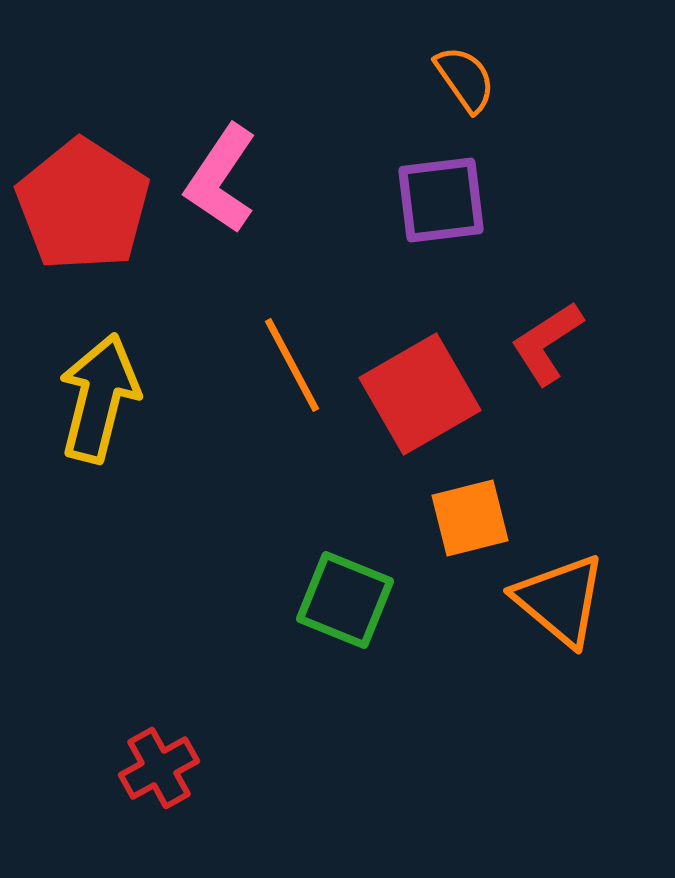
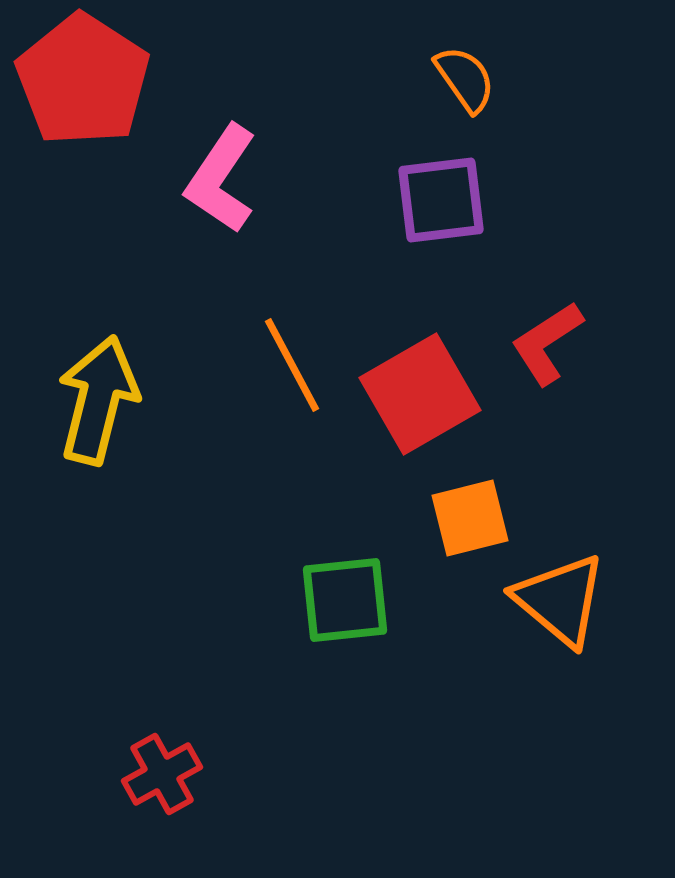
red pentagon: moved 125 px up
yellow arrow: moved 1 px left, 2 px down
green square: rotated 28 degrees counterclockwise
red cross: moved 3 px right, 6 px down
